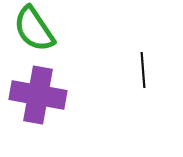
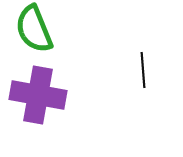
green semicircle: rotated 12 degrees clockwise
